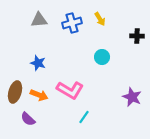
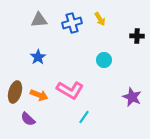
cyan circle: moved 2 px right, 3 px down
blue star: moved 6 px up; rotated 21 degrees clockwise
